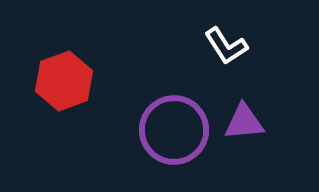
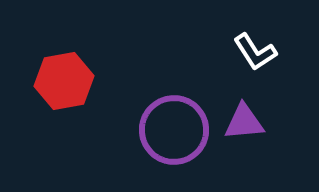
white L-shape: moved 29 px right, 6 px down
red hexagon: rotated 10 degrees clockwise
